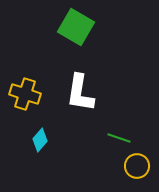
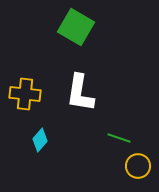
yellow cross: rotated 12 degrees counterclockwise
yellow circle: moved 1 px right
